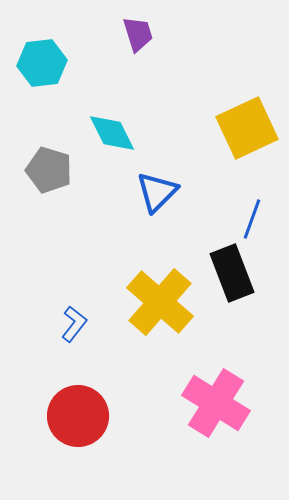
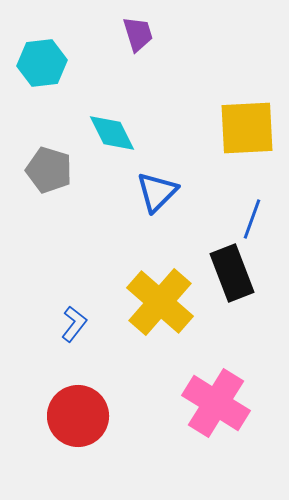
yellow square: rotated 22 degrees clockwise
